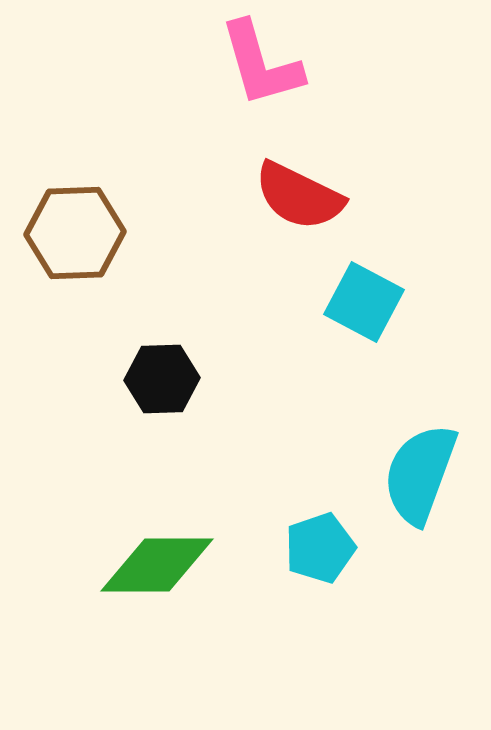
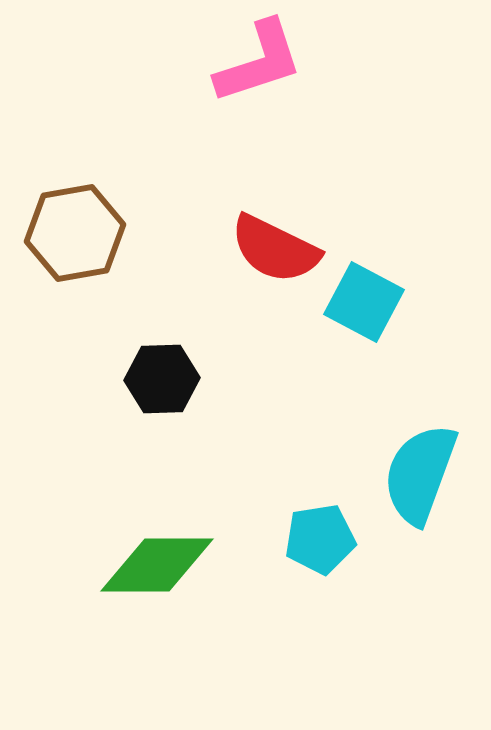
pink L-shape: moved 2 px left, 2 px up; rotated 92 degrees counterclockwise
red semicircle: moved 24 px left, 53 px down
brown hexagon: rotated 8 degrees counterclockwise
cyan pentagon: moved 9 px up; rotated 10 degrees clockwise
